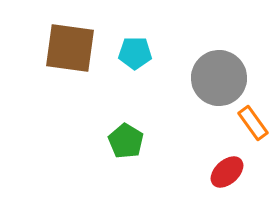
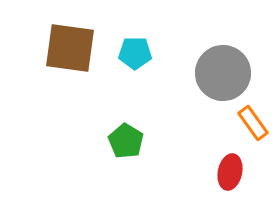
gray circle: moved 4 px right, 5 px up
red ellipse: moved 3 px right; rotated 36 degrees counterclockwise
